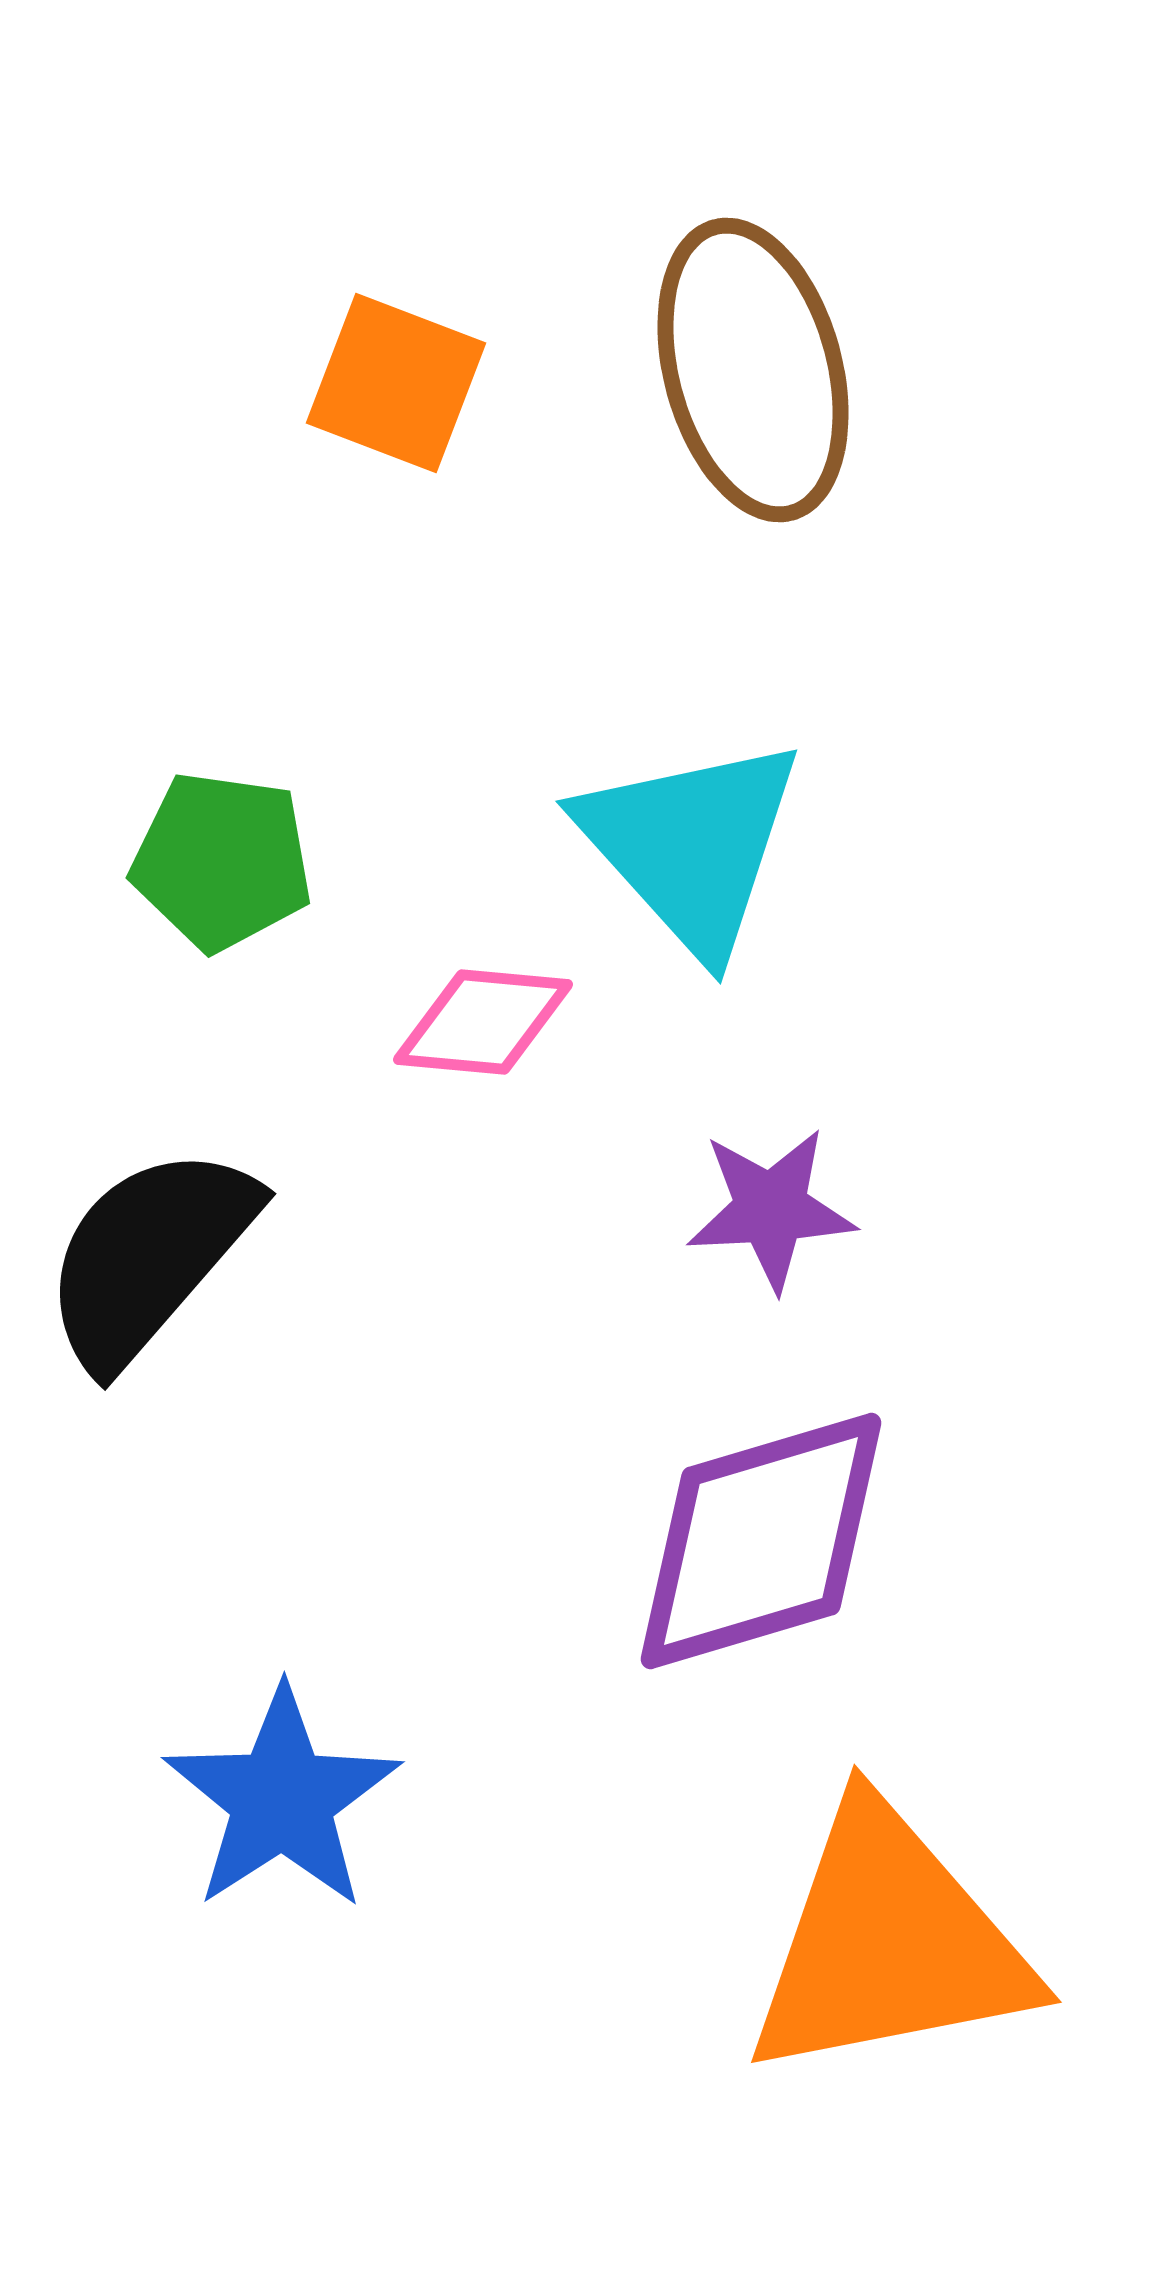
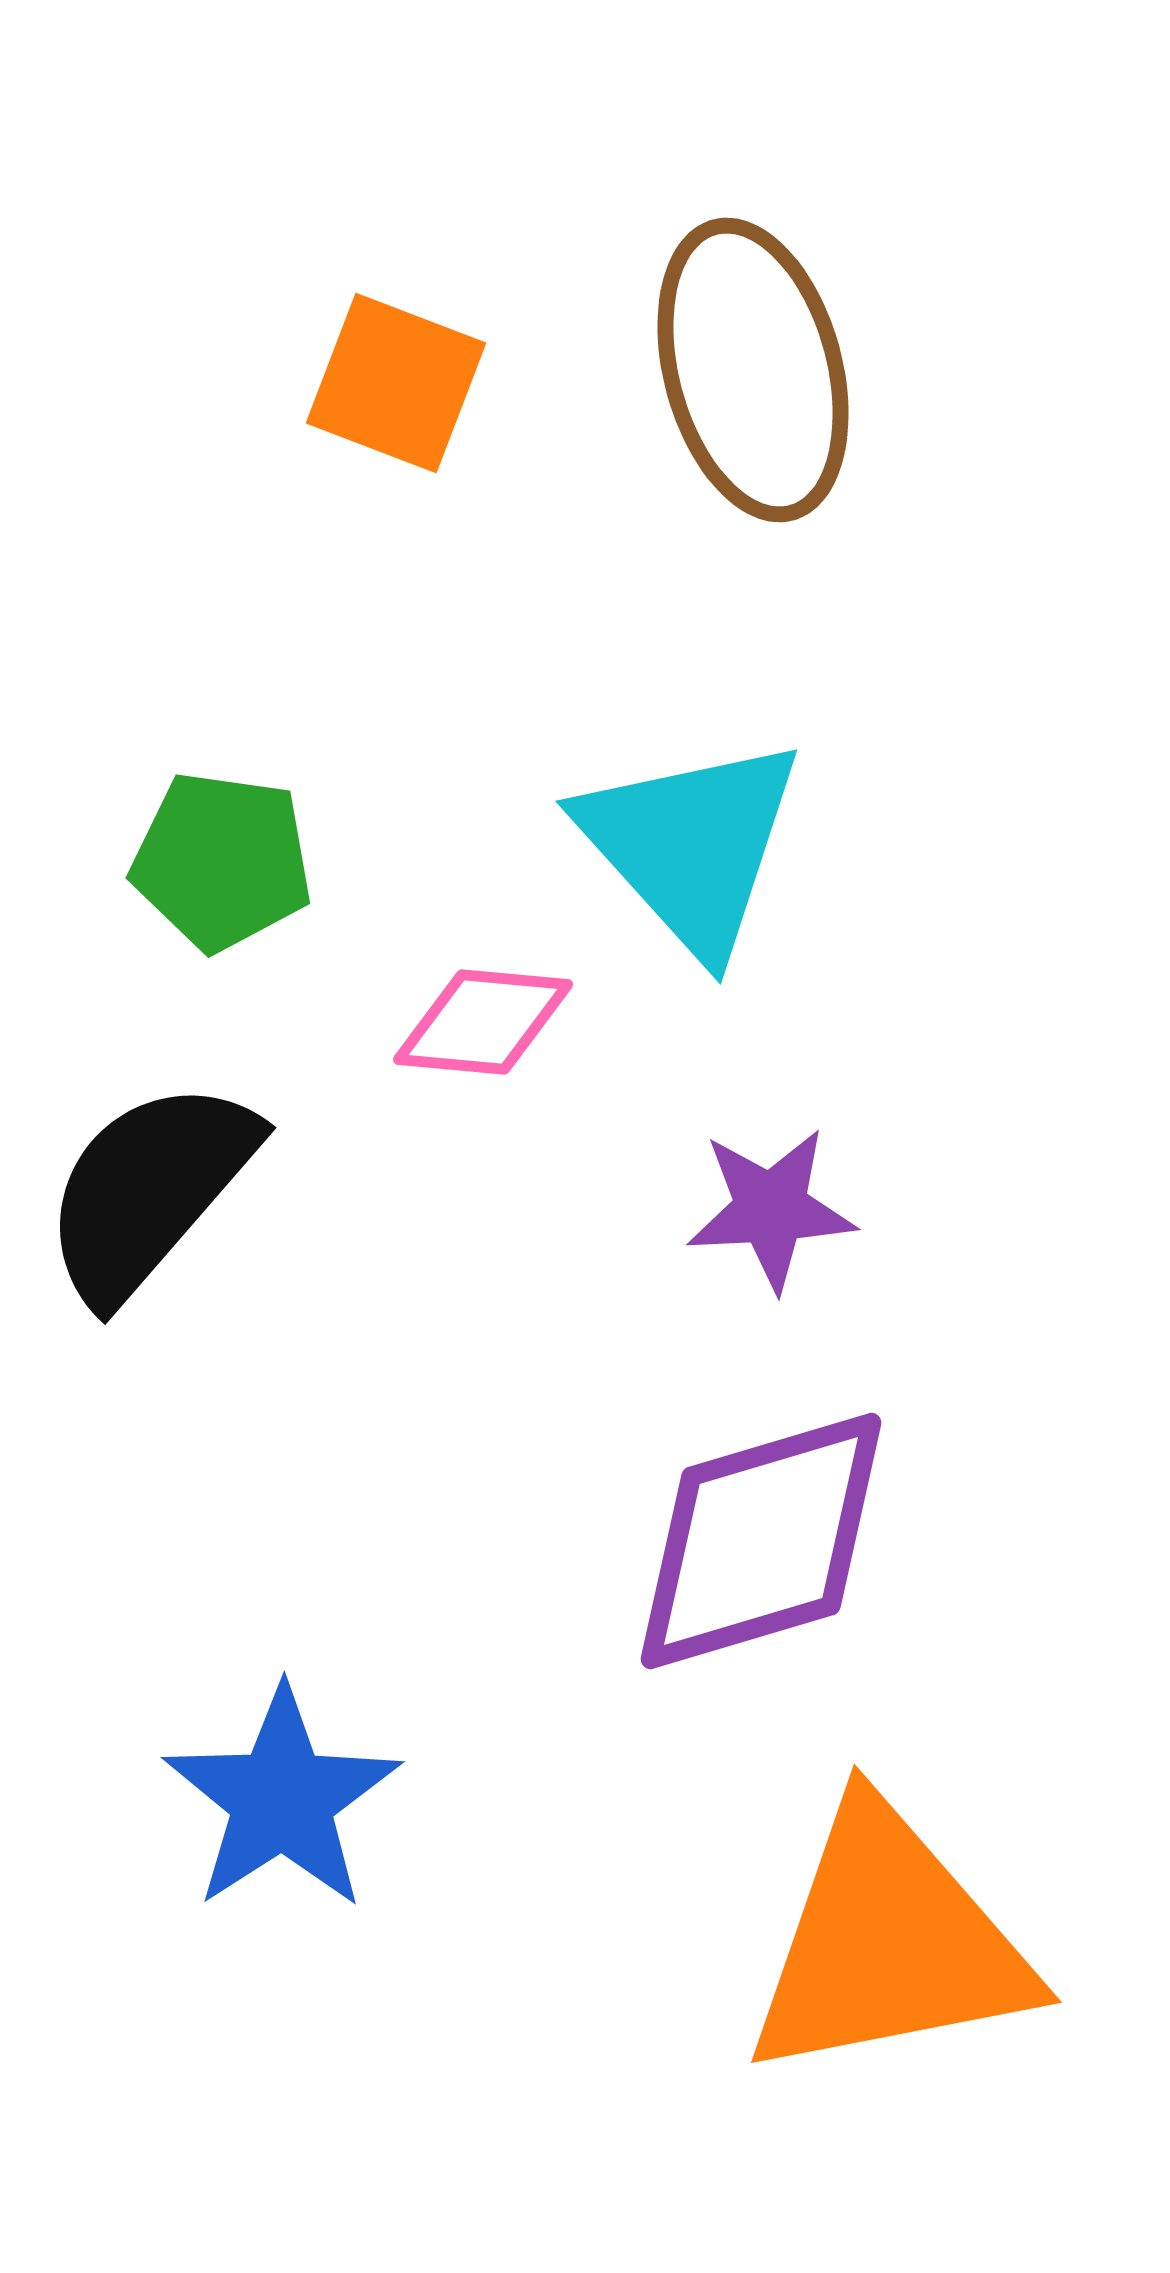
black semicircle: moved 66 px up
